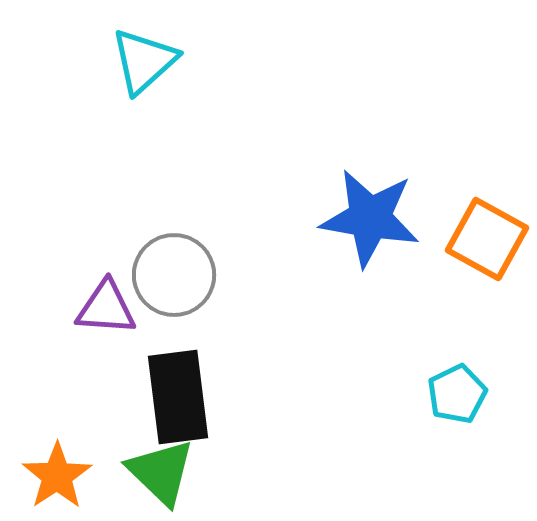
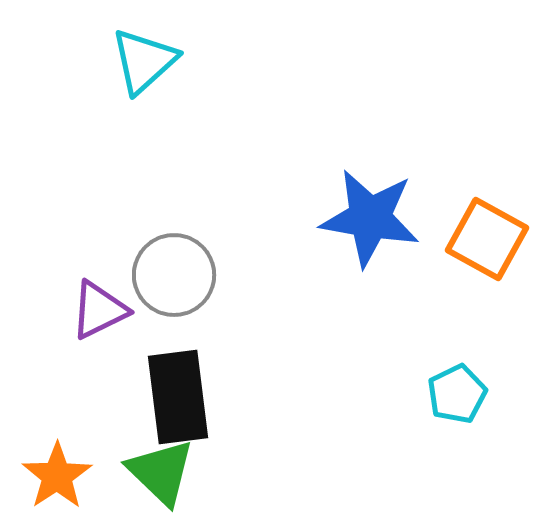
purple triangle: moved 7 px left, 2 px down; rotated 30 degrees counterclockwise
